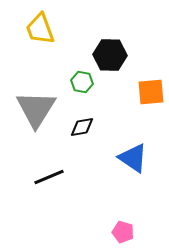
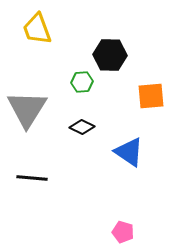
yellow trapezoid: moved 3 px left
green hexagon: rotated 15 degrees counterclockwise
orange square: moved 4 px down
gray triangle: moved 9 px left
black diamond: rotated 35 degrees clockwise
blue triangle: moved 4 px left, 6 px up
black line: moved 17 px left, 1 px down; rotated 28 degrees clockwise
